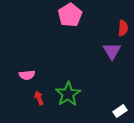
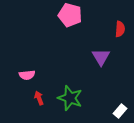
pink pentagon: rotated 25 degrees counterclockwise
red semicircle: moved 3 px left, 1 px down
purple triangle: moved 11 px left, 6 px down
green star: moved 2 px right, 4 px down; rotated 20 degrees counterclockwise
white rectangle: rotated 16 degrees counterclockwise
